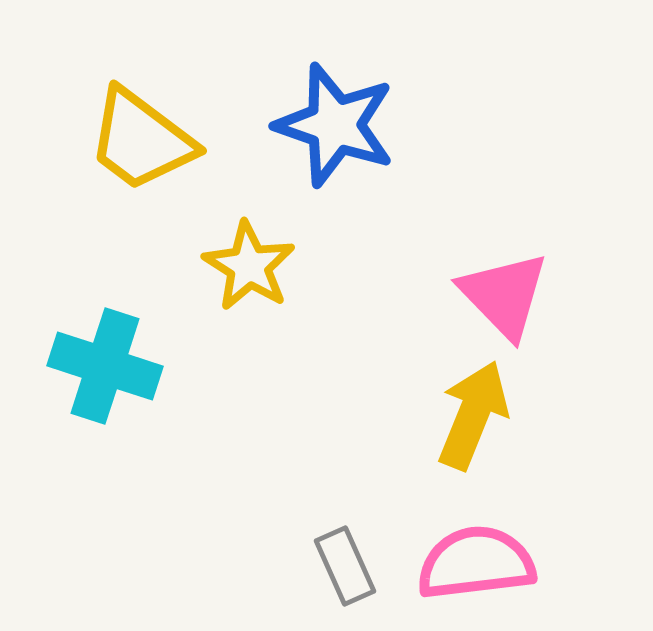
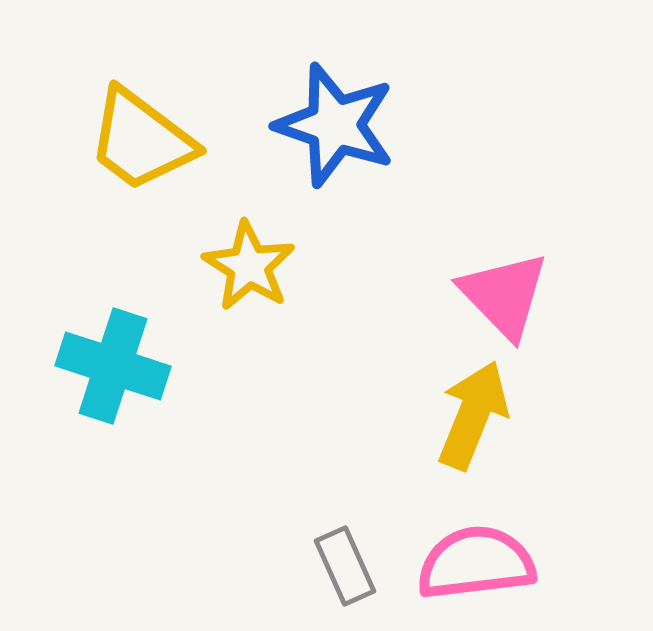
cyan cross: moved 8 px right
